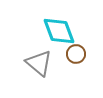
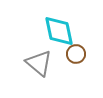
cyan diamond: rotated 8 degrees clockwise
